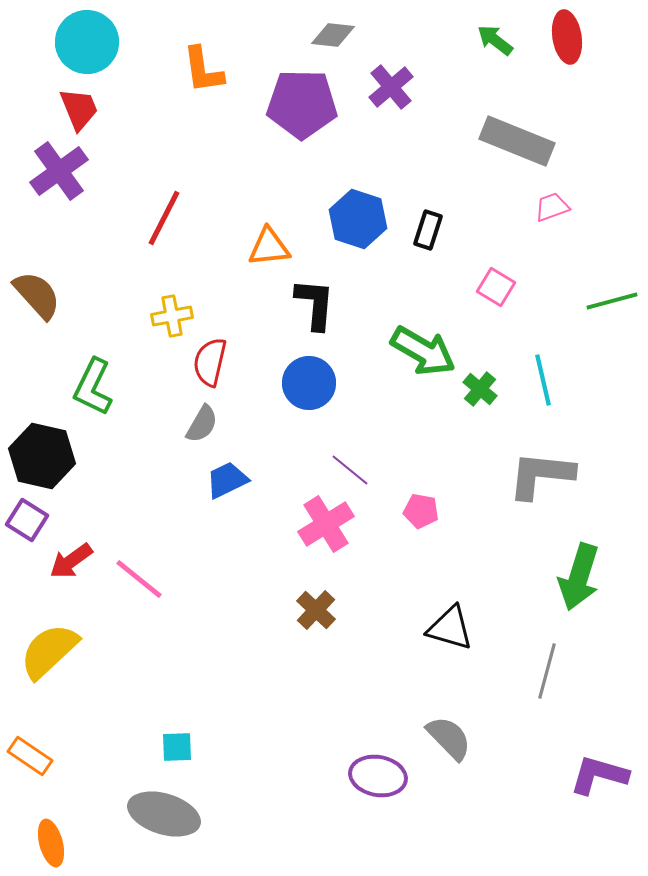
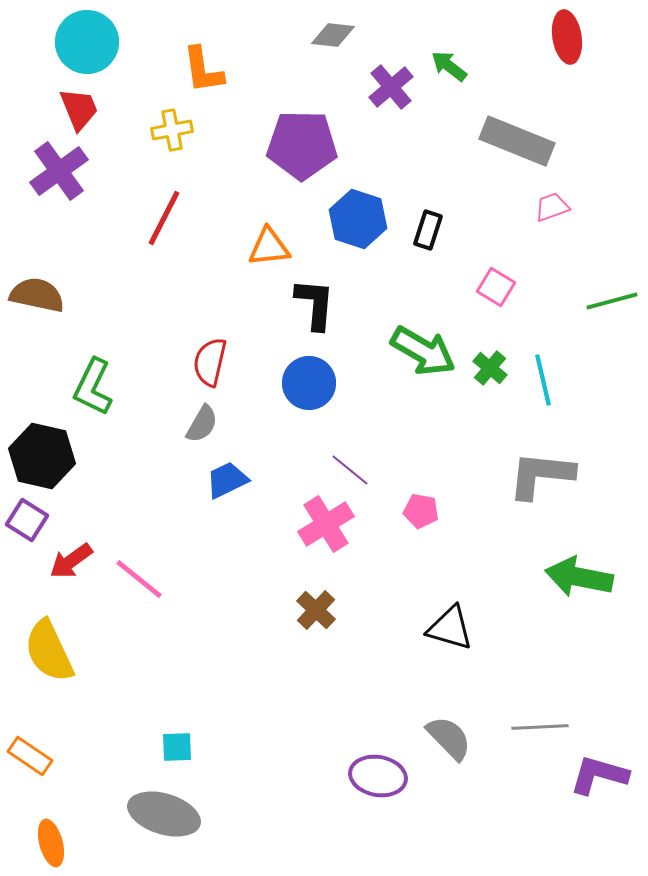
green arrow at (495, 40): moved 46 px left, 26 px down
purple pentagon at (302, 104): moved 41 px down
brown semicircle at (37, 295): rotated 36 degrees counterclockwise
yellow cross at (172, 316): moved 186 px up
green cross at (480, 389): moved 10 px right, 21 px up
green arrow at (579, 577): rotated 84 degrees clockwise
yellow semicircle at (49, 651): rotated 72 degrees counterclockwise
gray line at (547, 671): moved 7 px left, 56 px down; rotated 72 degrees clockwise
